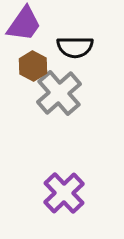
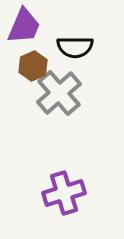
purple trapezoid: moved 2 px down; rotated 12 degrees counterclockwise
brown hexagon: rotated 8 degrees clockwise
purple cross: rotated 27 degrees clockwise
